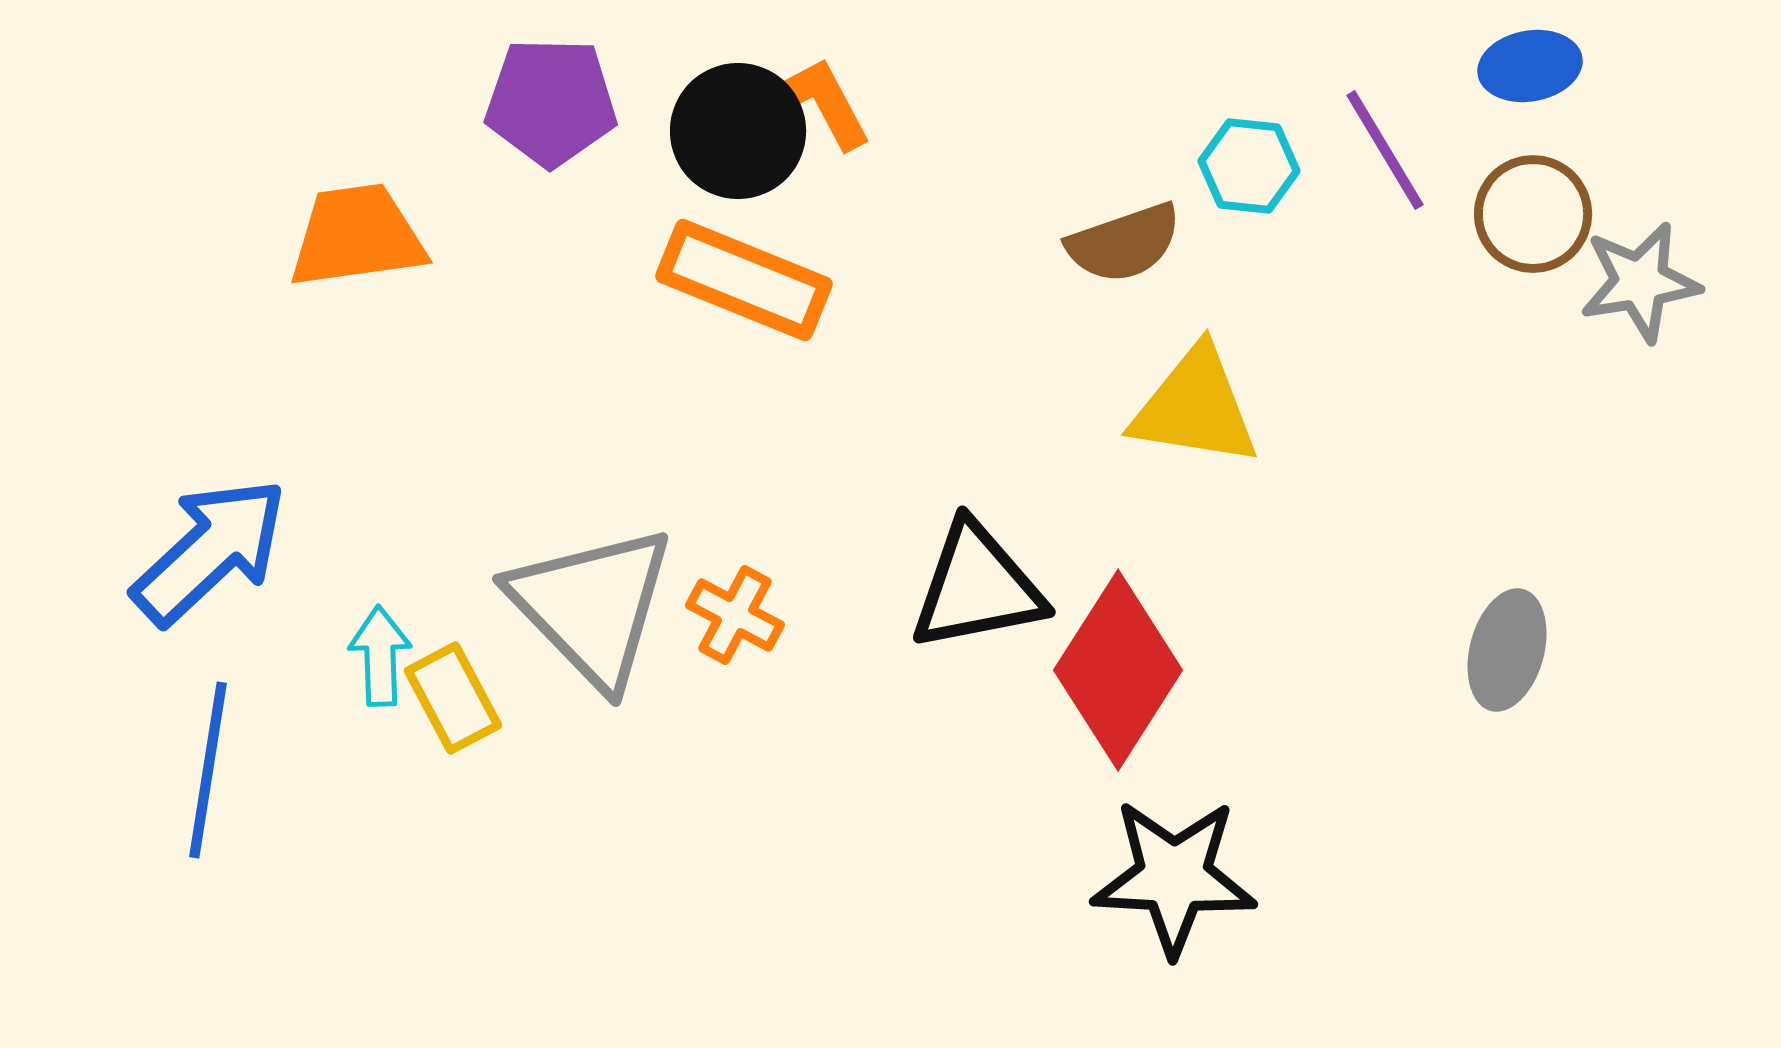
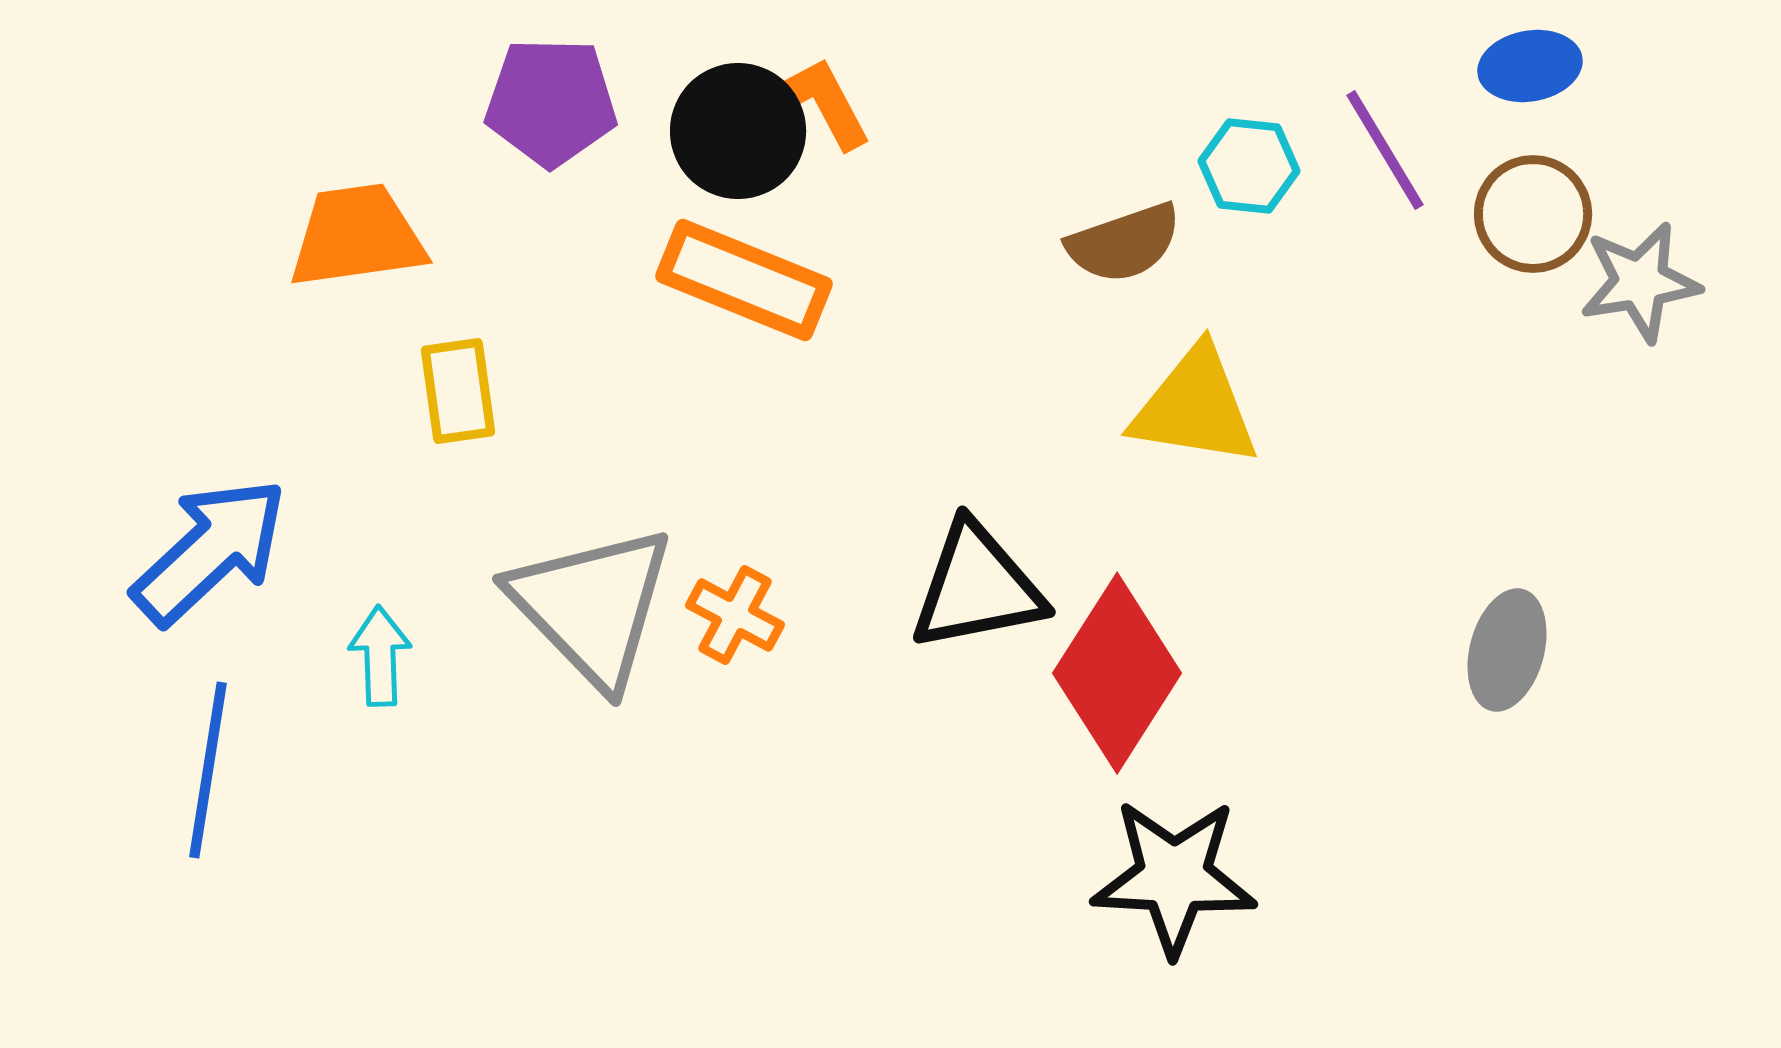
red diamond: moved 1 px left, 3 px down
yellow rectangle: moved 5 px right, 307 px up; rotated 20 degrees clockwise
